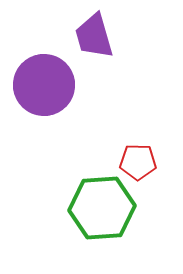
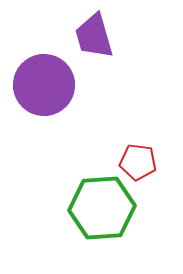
red pentagon: rotated 6 degrees clockwise
